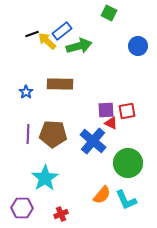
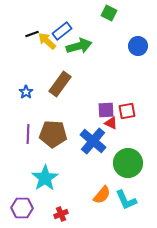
brown rectangle: rotated 55 degrees counterclockwise
